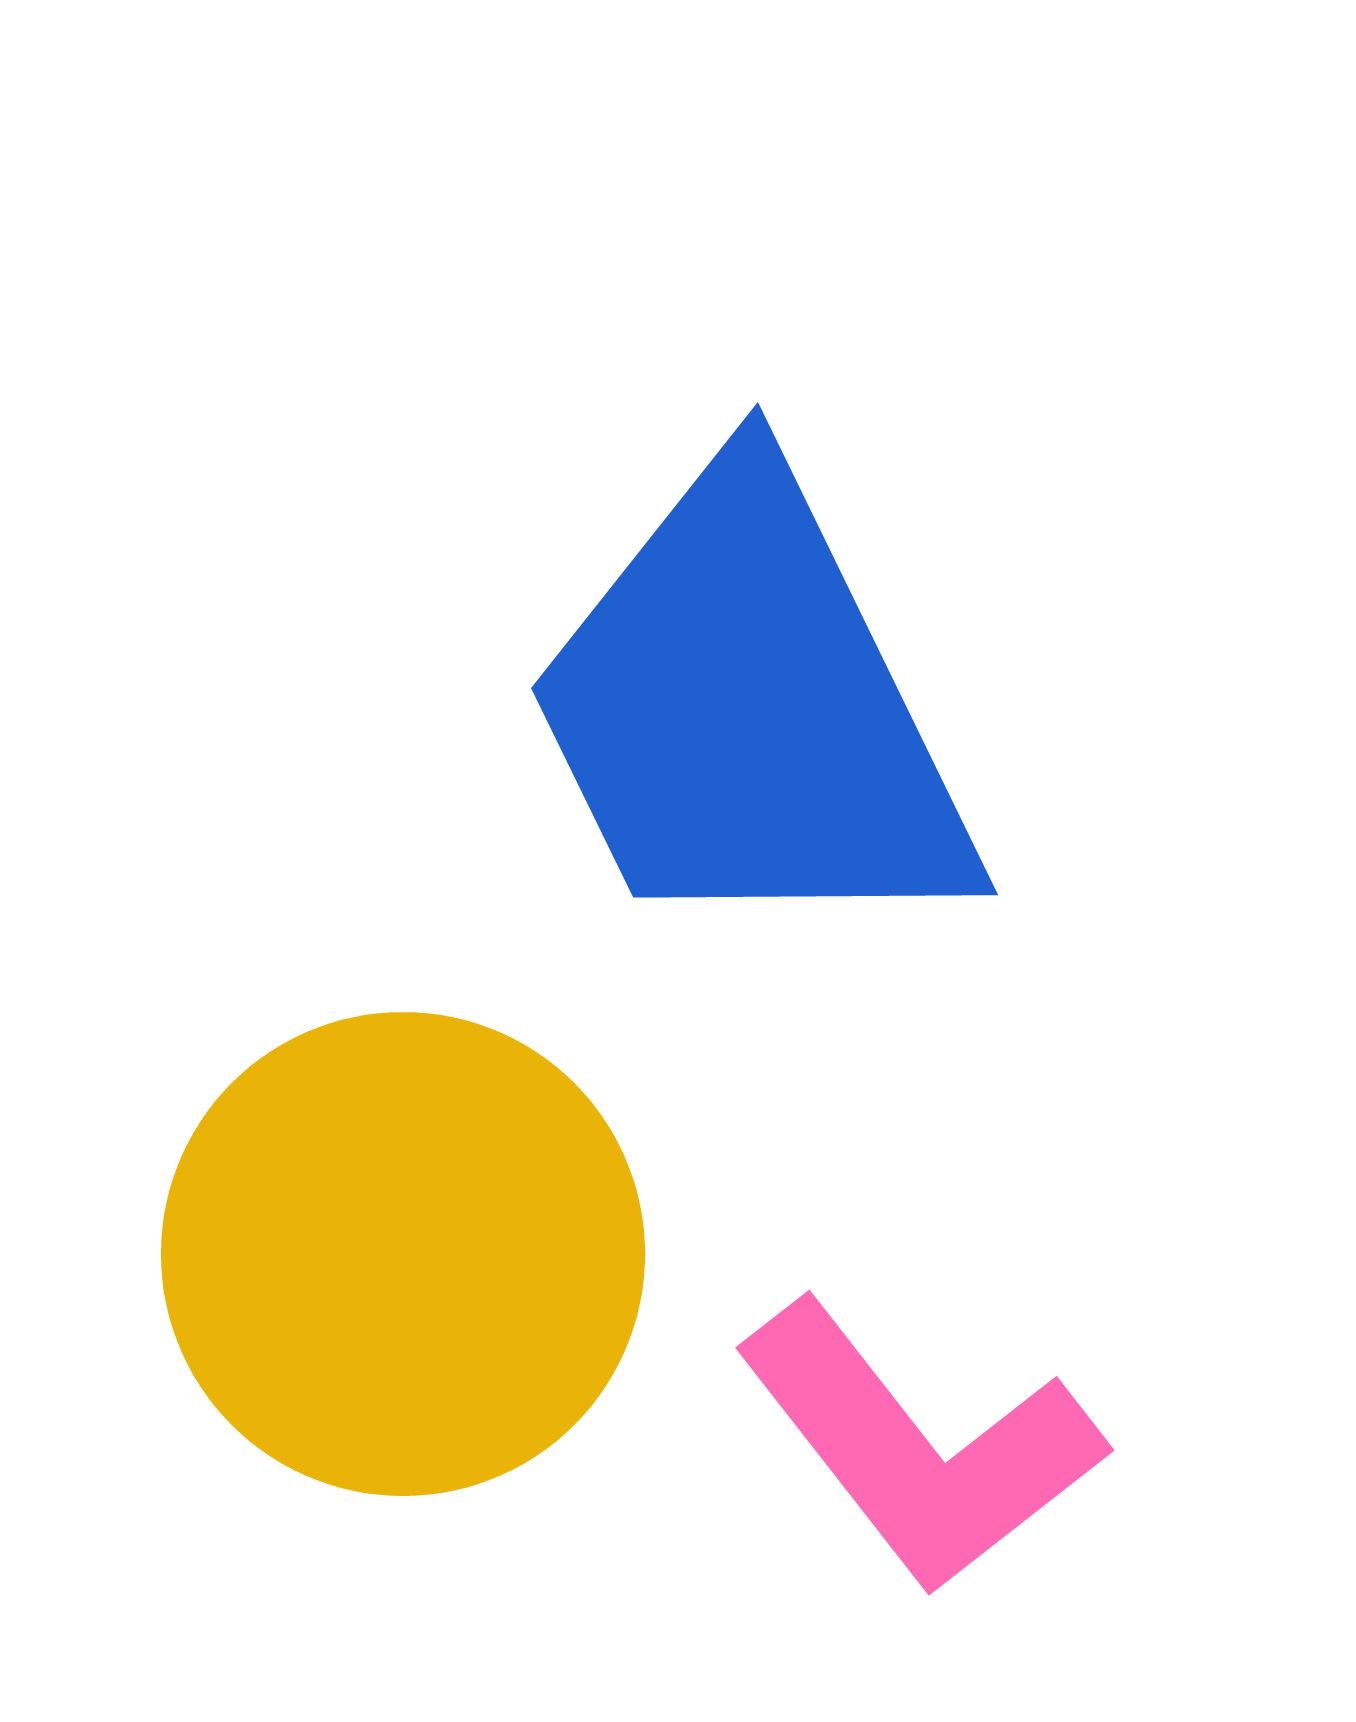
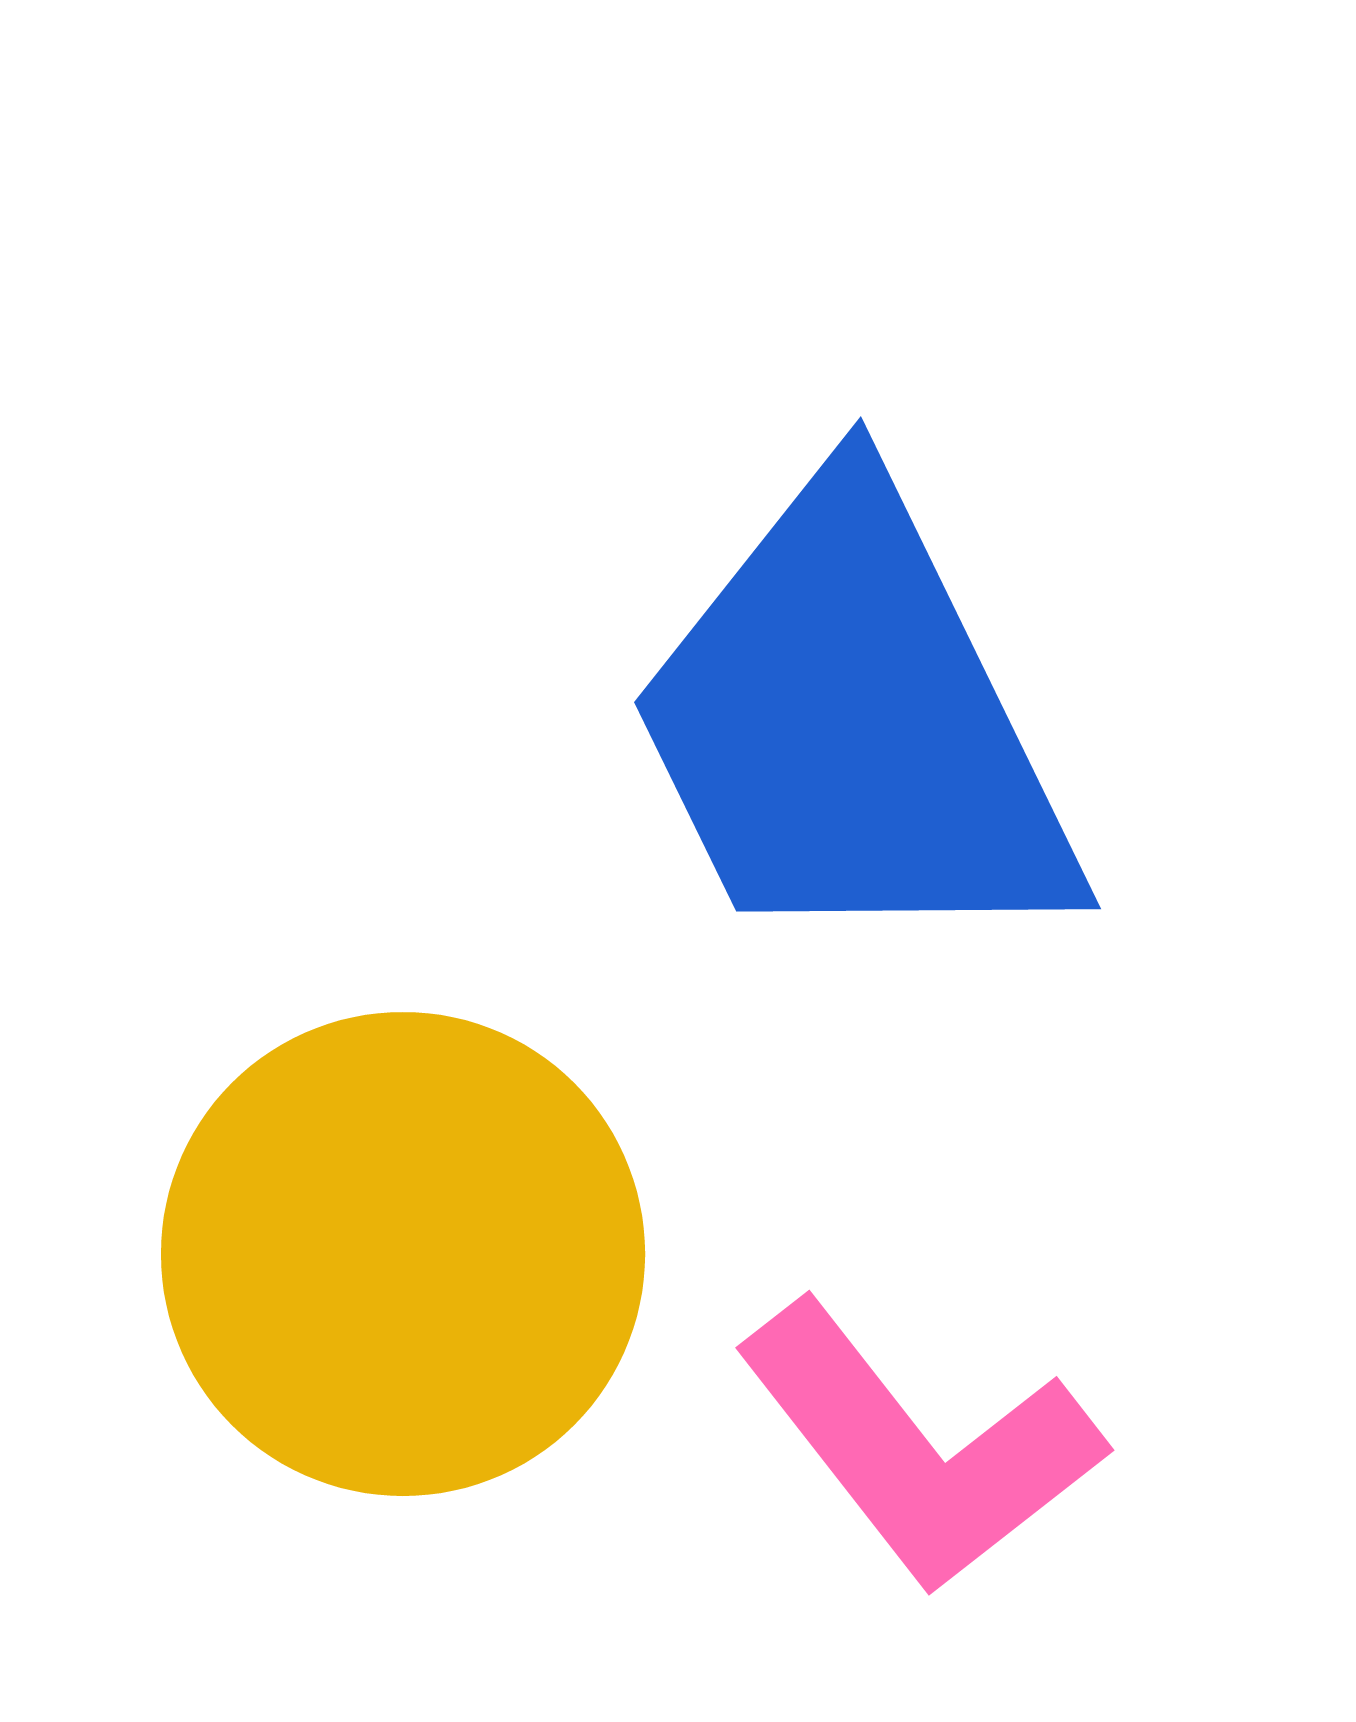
blue trapezoid: moved 103 px right, 14 px down
